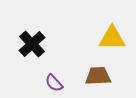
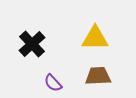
yellow triangle: moved 17 px left
purple semicircle: moved 1 px left
